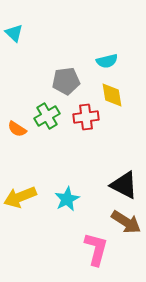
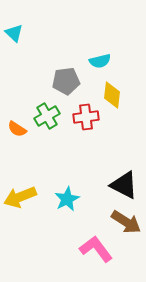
cyan semicircle: moved 7 px left
yellow diamond: rotated 16 degrees clockwise
pink L-shape: rotated 52 degrees counterclockwise
